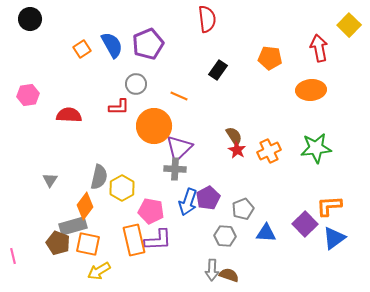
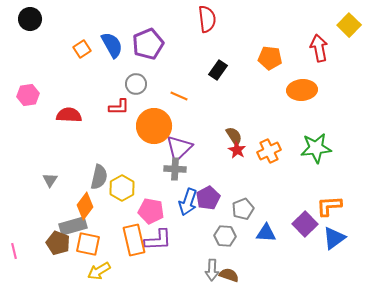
orange ellipse at (311, 90): moved 9 px left
pink line at (13, 256): moved 1 px right, 5 px up
